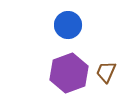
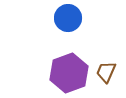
blue circle: moved 7 px up
